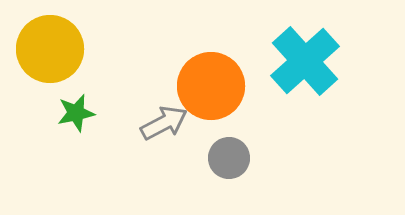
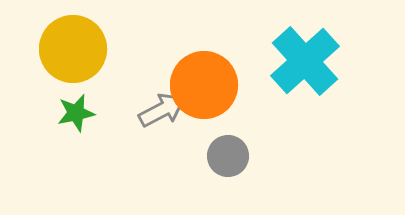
yellow circle: moved 23 px right
orange circle: moved 7 px left, 1 px up
gray arrow: moved 2 px left, 13 px up
gray circle: moved 1 px left, 2 px up
